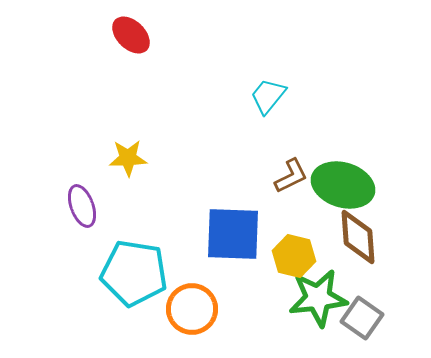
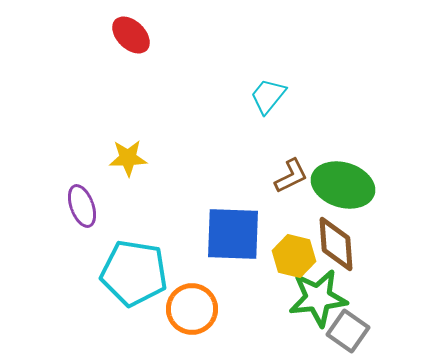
brown diamond: moved 22 px left, 7 px down
gray square: moved 14 px left, 13 px down
